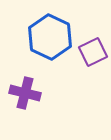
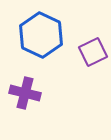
blue hexagon: moved 9 px left, 2 px up
